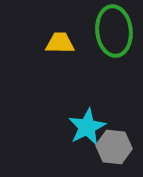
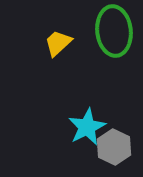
yellow trapezoid: moved 2 px left; rotated 44 degrees counterclockwise
gray hexagon: rotated 20 degrees clockwise
